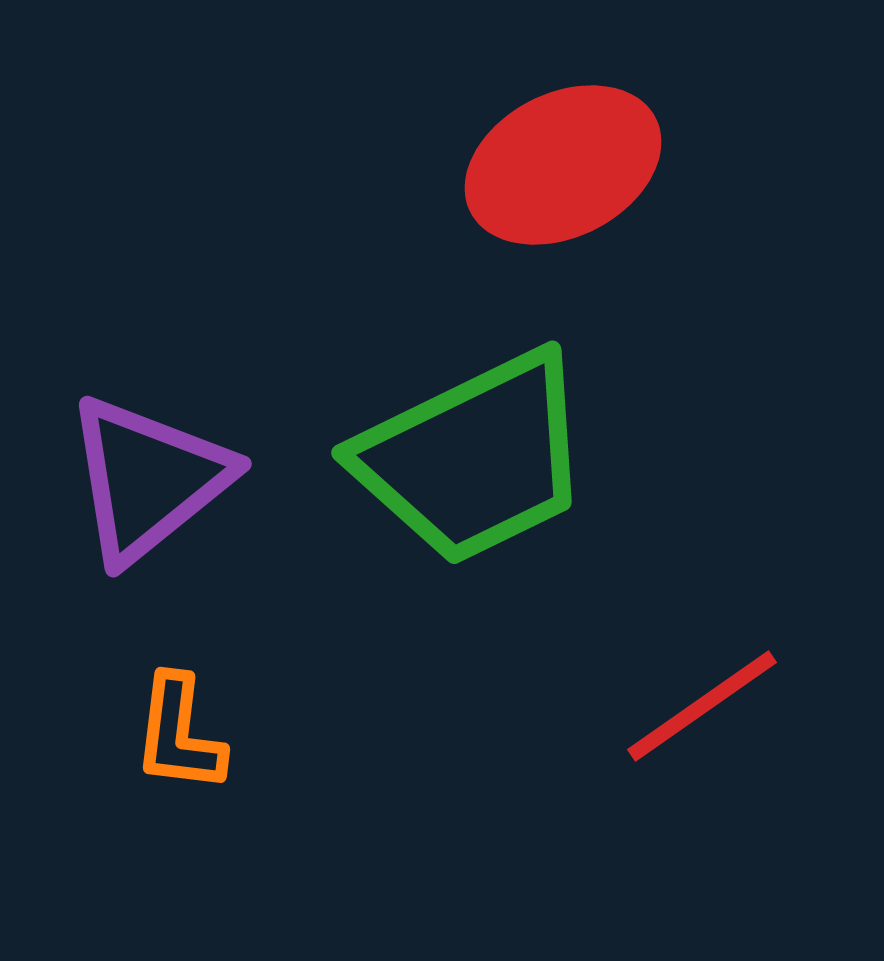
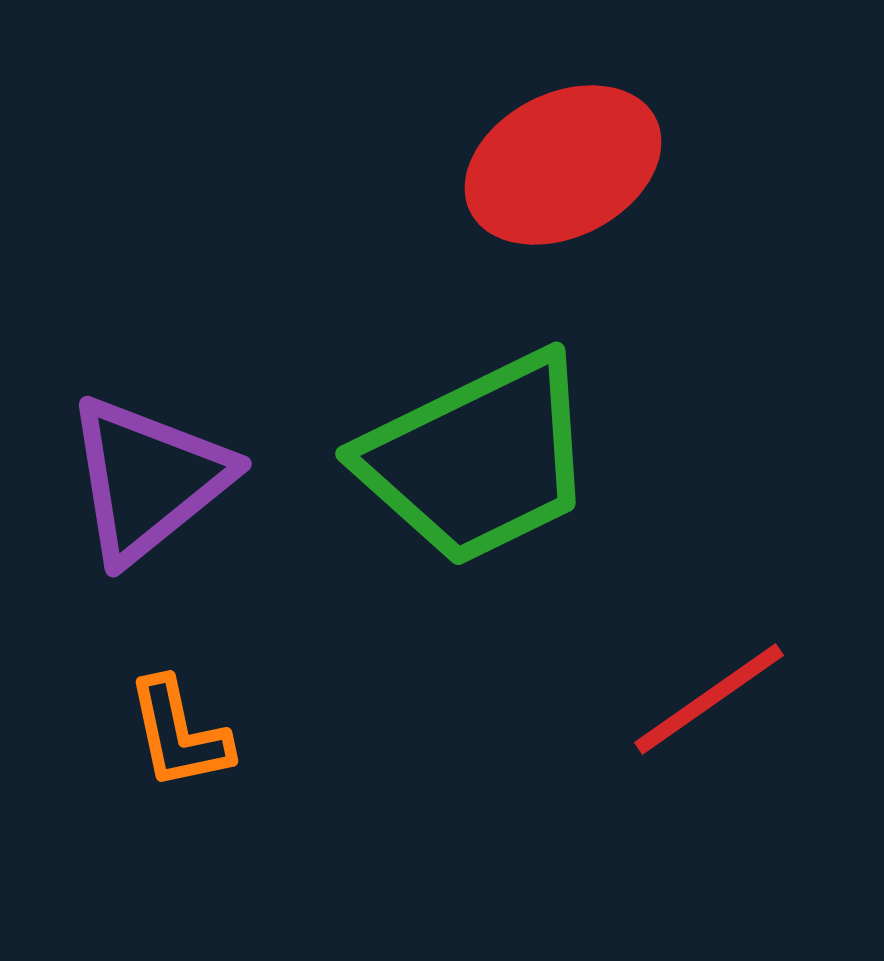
green trapezoid: moved 4 px right, 1 px down
red line: moved 7 px right, 7 px up
orange L-shape: rotated 19 degrees counterclockwise
